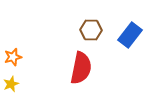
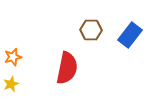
red semicircle: moved 14 px left
